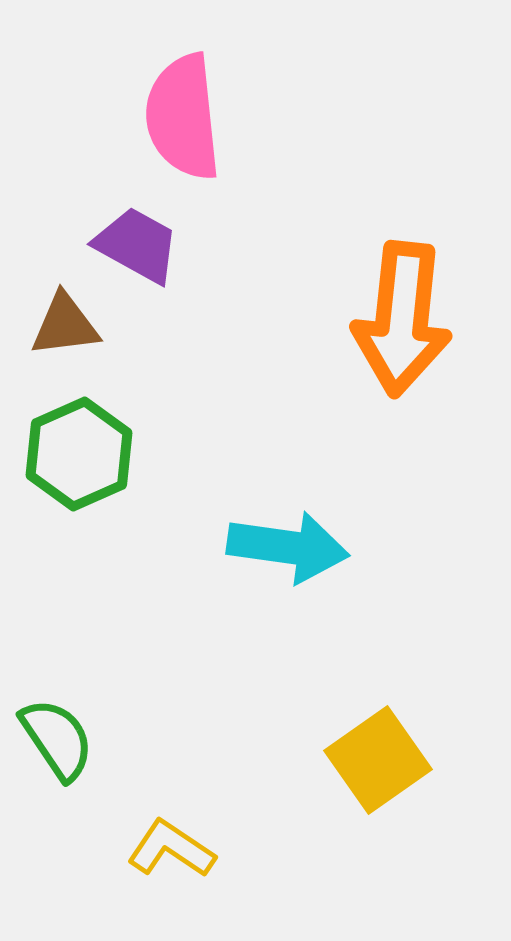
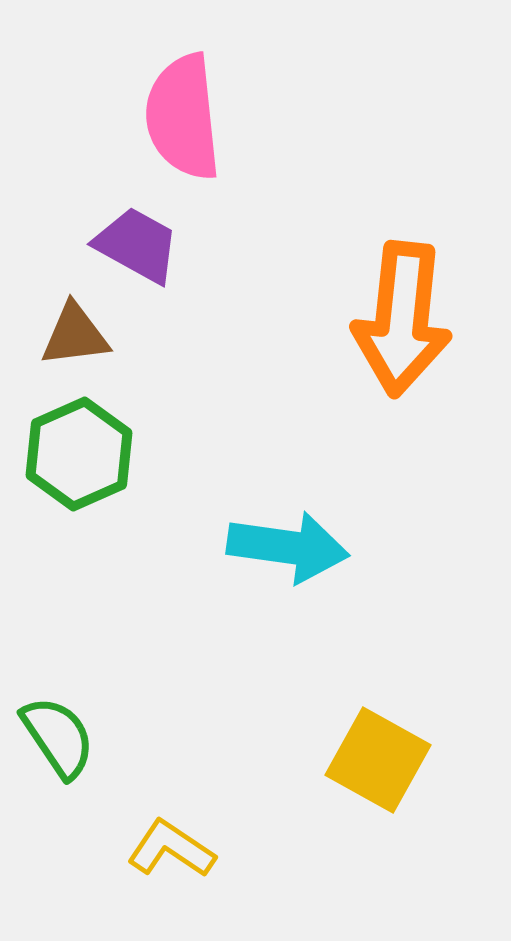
brown triangle: moved 10 px right, 10 px down
green semicircle: moved 1 px right, 2 px up
yellow square: rotated 26 degrees counterclockwise
